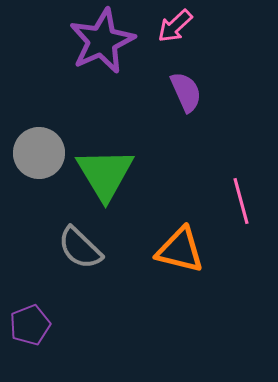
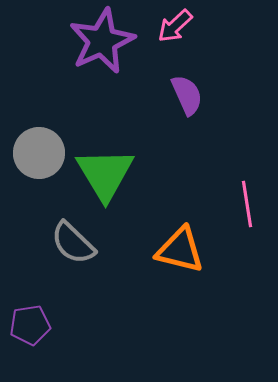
purple semicircle: moved 1 px right, 3 px down
pink line: moved 6 px right, 3 px down; rotated 6 degrees clockwise
gray semicircle: moved 7 px left, 5 px up
purple pentagon: rotated 12 degrees clockwise
